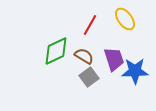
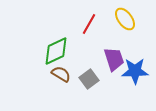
red line: moved 1 px left, 1 px up
brown semicircle: moved 23 px left, 18 px down
gray square: moved 2 px down
